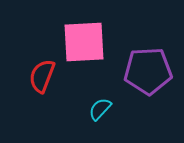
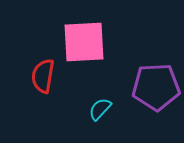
purple pentagon: moved 8 px right, 16 px down
red semicircle: moved 1 px right; rotated 12 degrees counterclockwise
